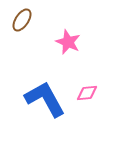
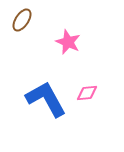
blue L-shape: moved 1 px right
